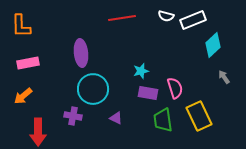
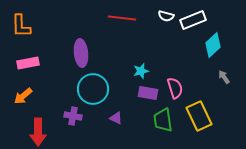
red line: rotated 16 degrees clockwise
